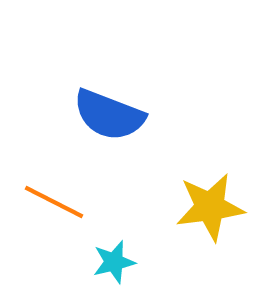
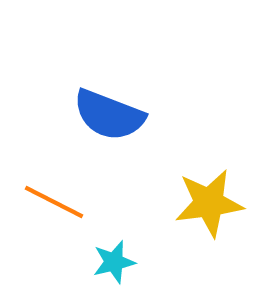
yellow star: moved 1 px left, 4 px up
